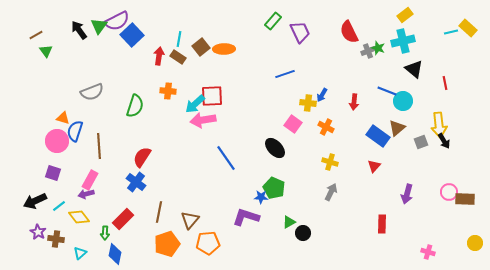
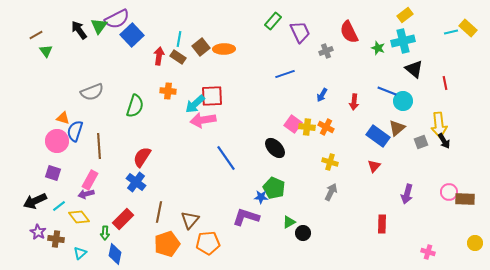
purple semicircle at (117, 21): moved 2 px up
gray cross at (368, 51): moved 42 px left
yellow cross at (308, 103): moved 1 px left, 24 px down
